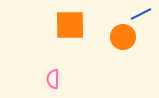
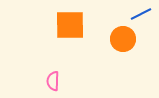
orange circle: moved 2 px down
pink semicircle: moved 2 px down
